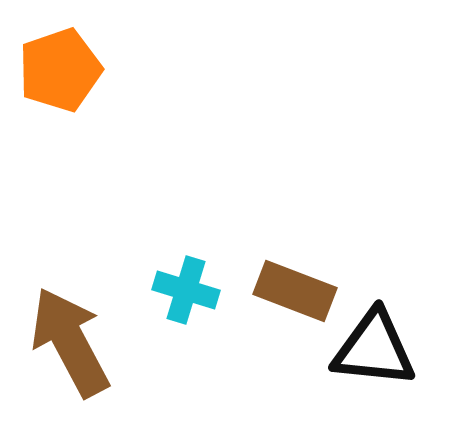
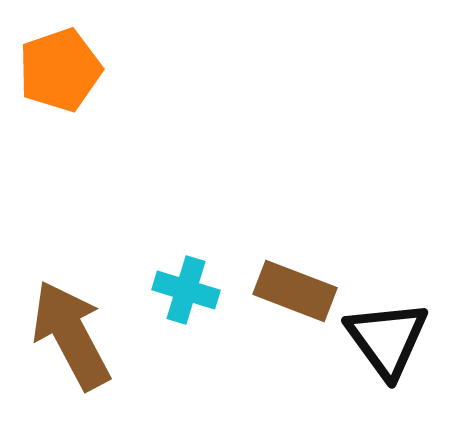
brown arrow: moved 1 px right, 7 px up
black triangle: moved 13 px right, 10 px up; rotated 48 degrees clockwise
